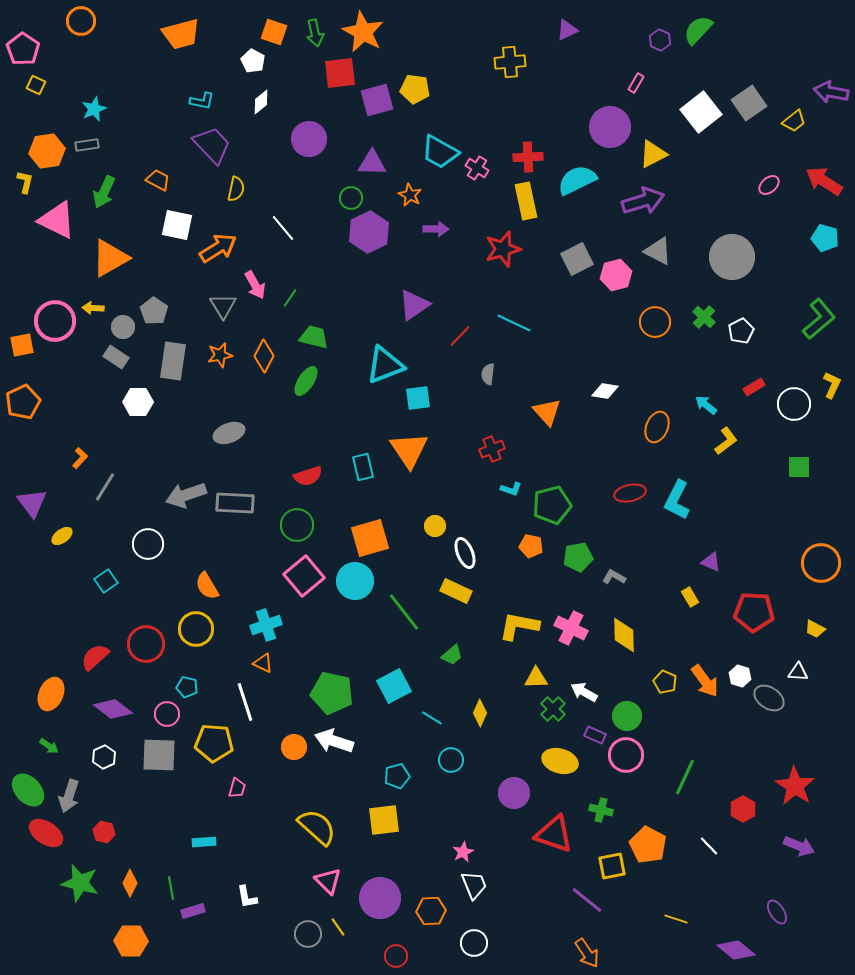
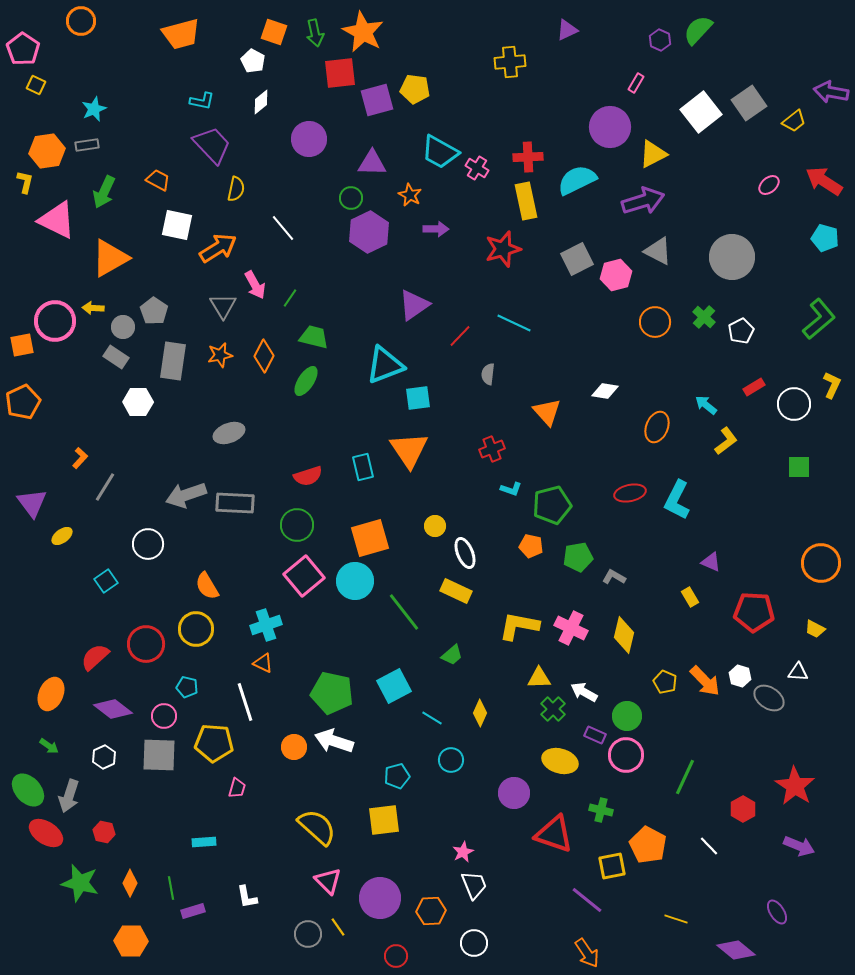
yellow diamond at (624, 635): rotated 15 degrees clockwise
yellow triangle at (536, 678): moved 3 px right
orange arrow at (705, 681): rotated 8 degrees counterclockwise
pink circle at (167, 714): moved 3 px left, 2 px down
